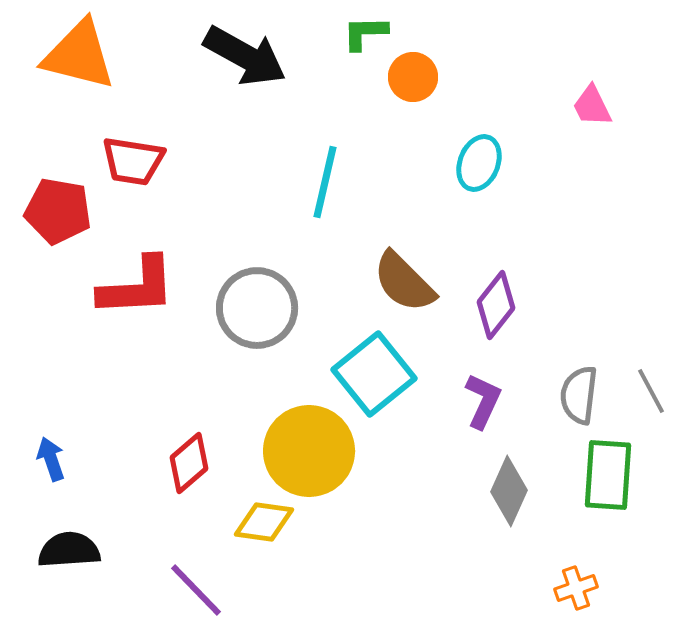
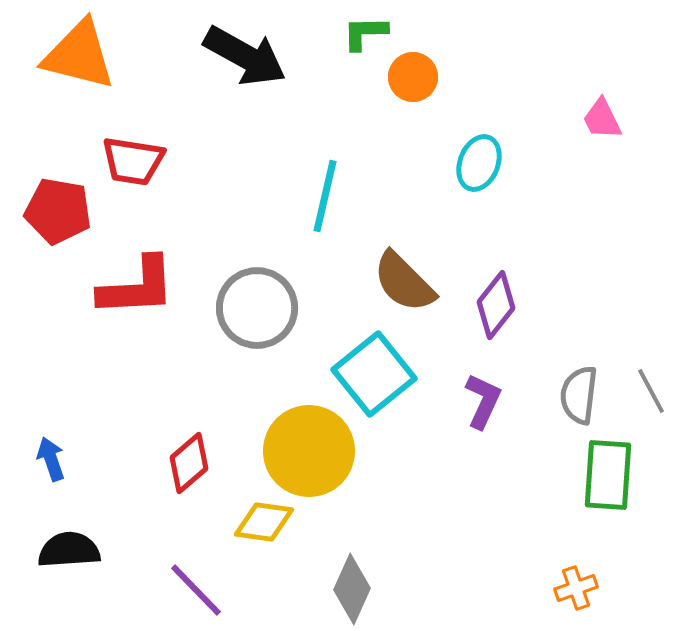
pink trapezoid: moved 10 px right, 13 px down
cyan line: moved 14 px down
gray diamond: moved 157 px left, 98 px down
